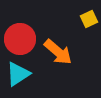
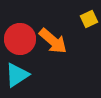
orange arrow: moved 5 px left, 11 px up
cyan triangle: moved 1 px left, 1 px down
